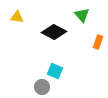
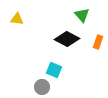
yellow triangle: moved 2 px down
black diamond: moved 13 px right, 7 px down
cyan square: moved 1 px left, 1 px up
